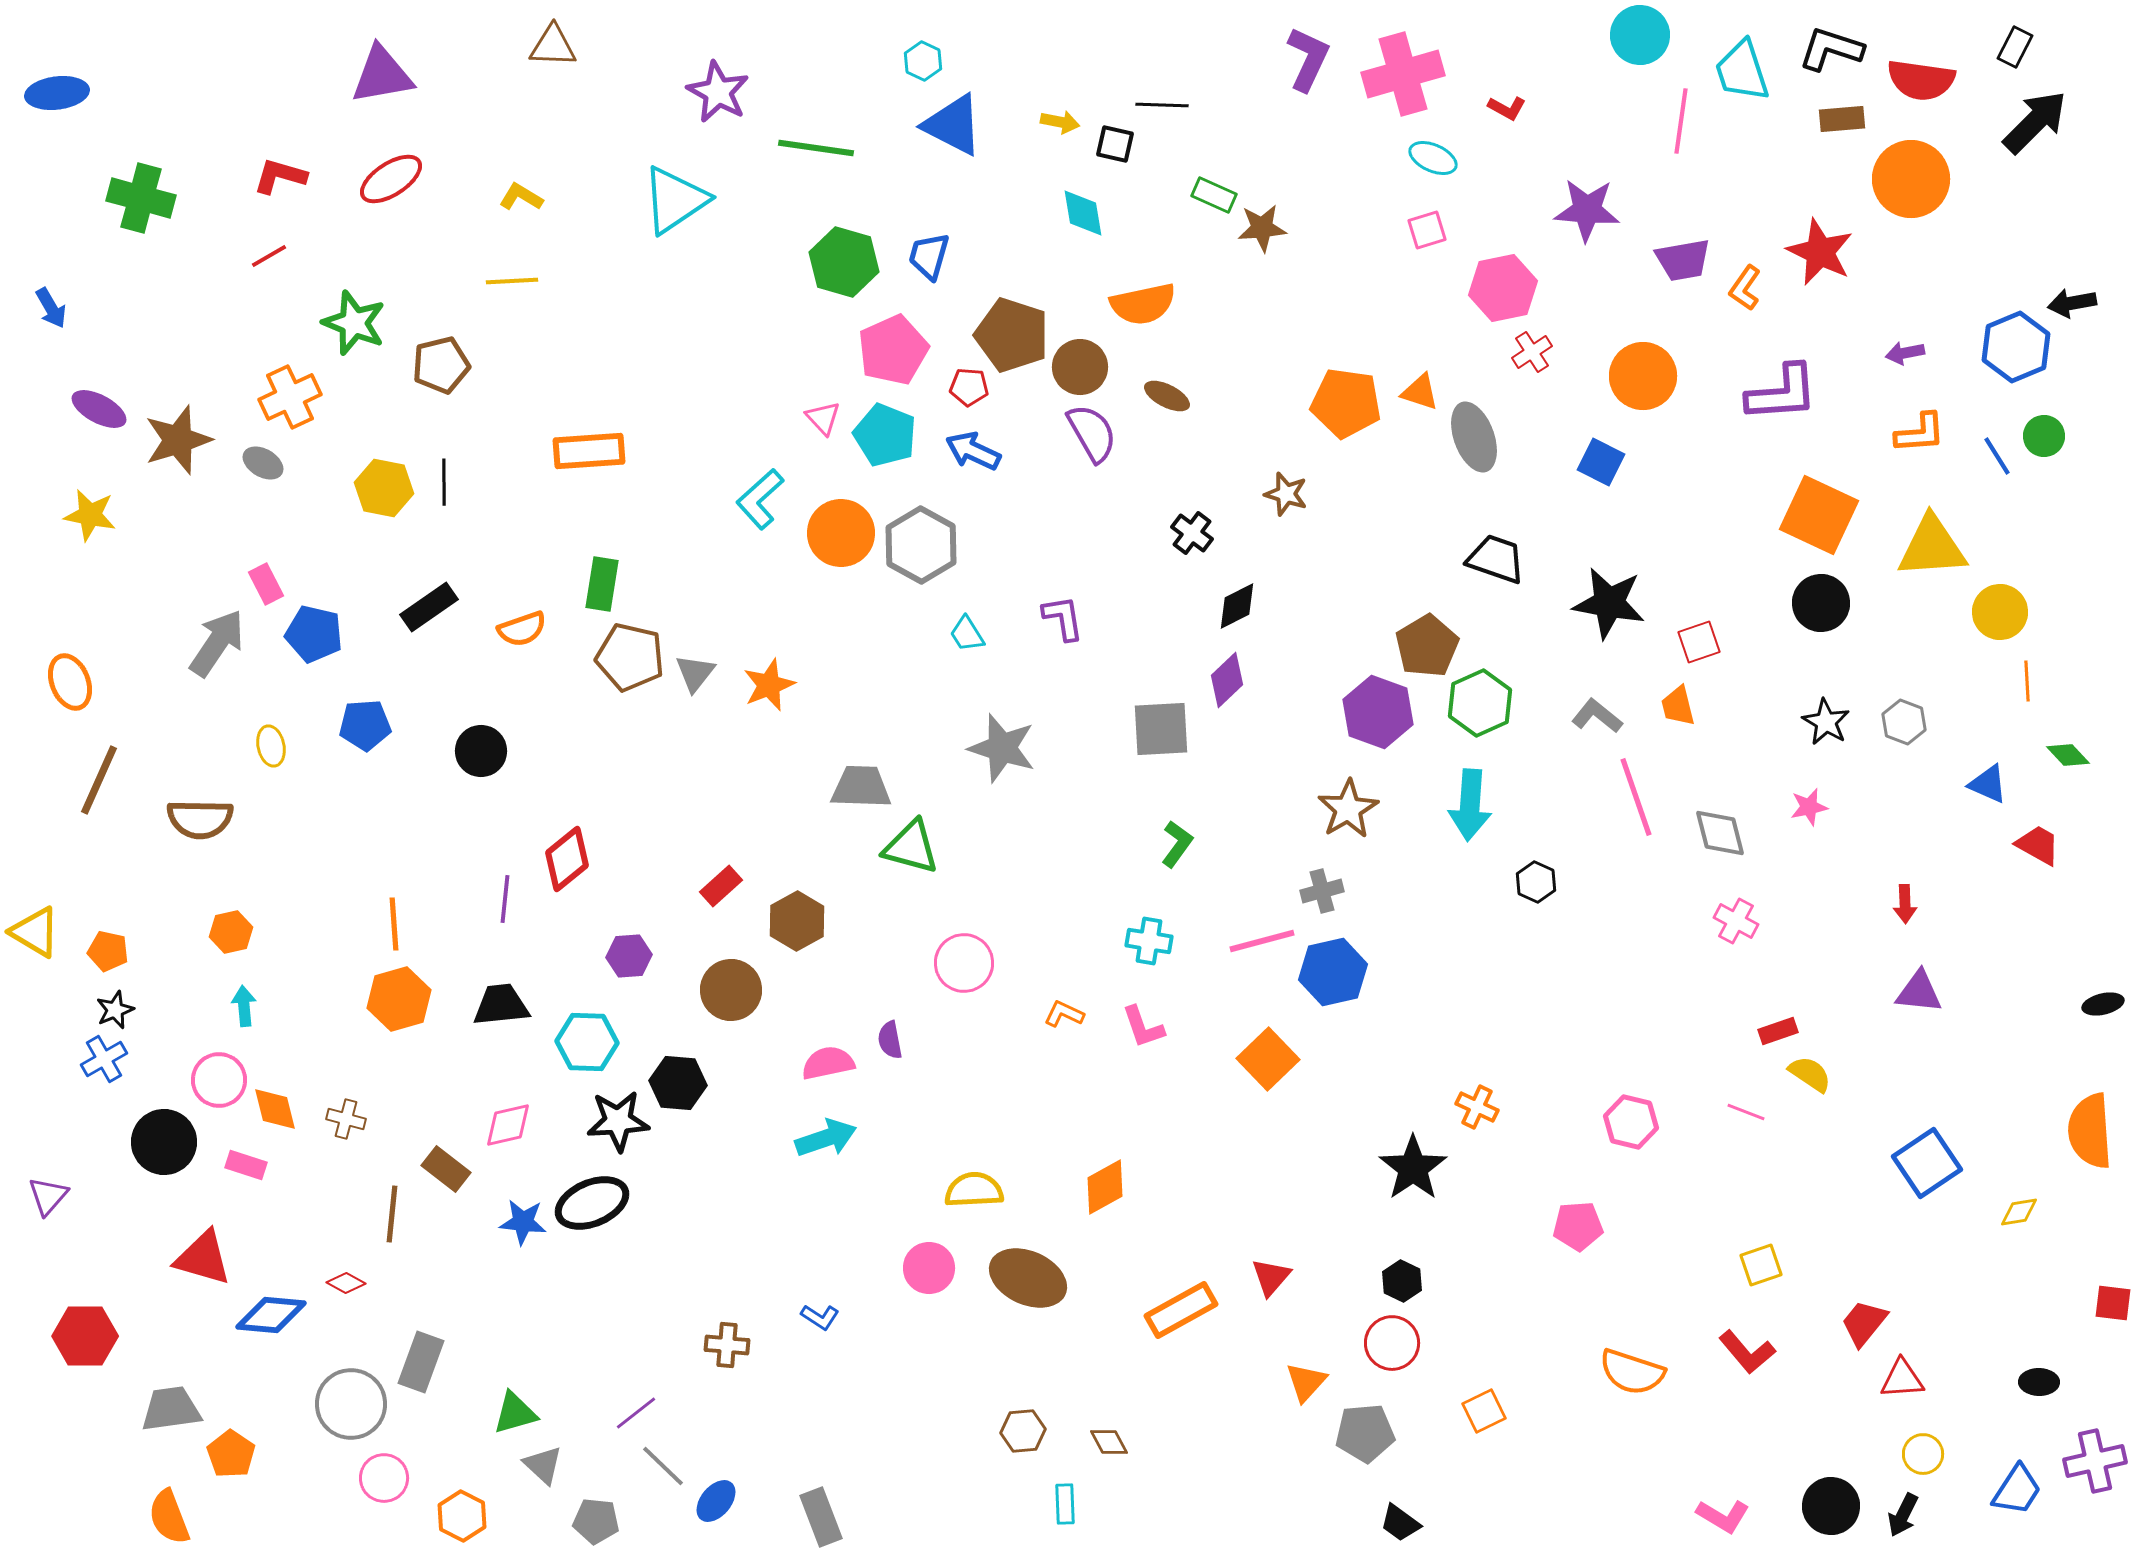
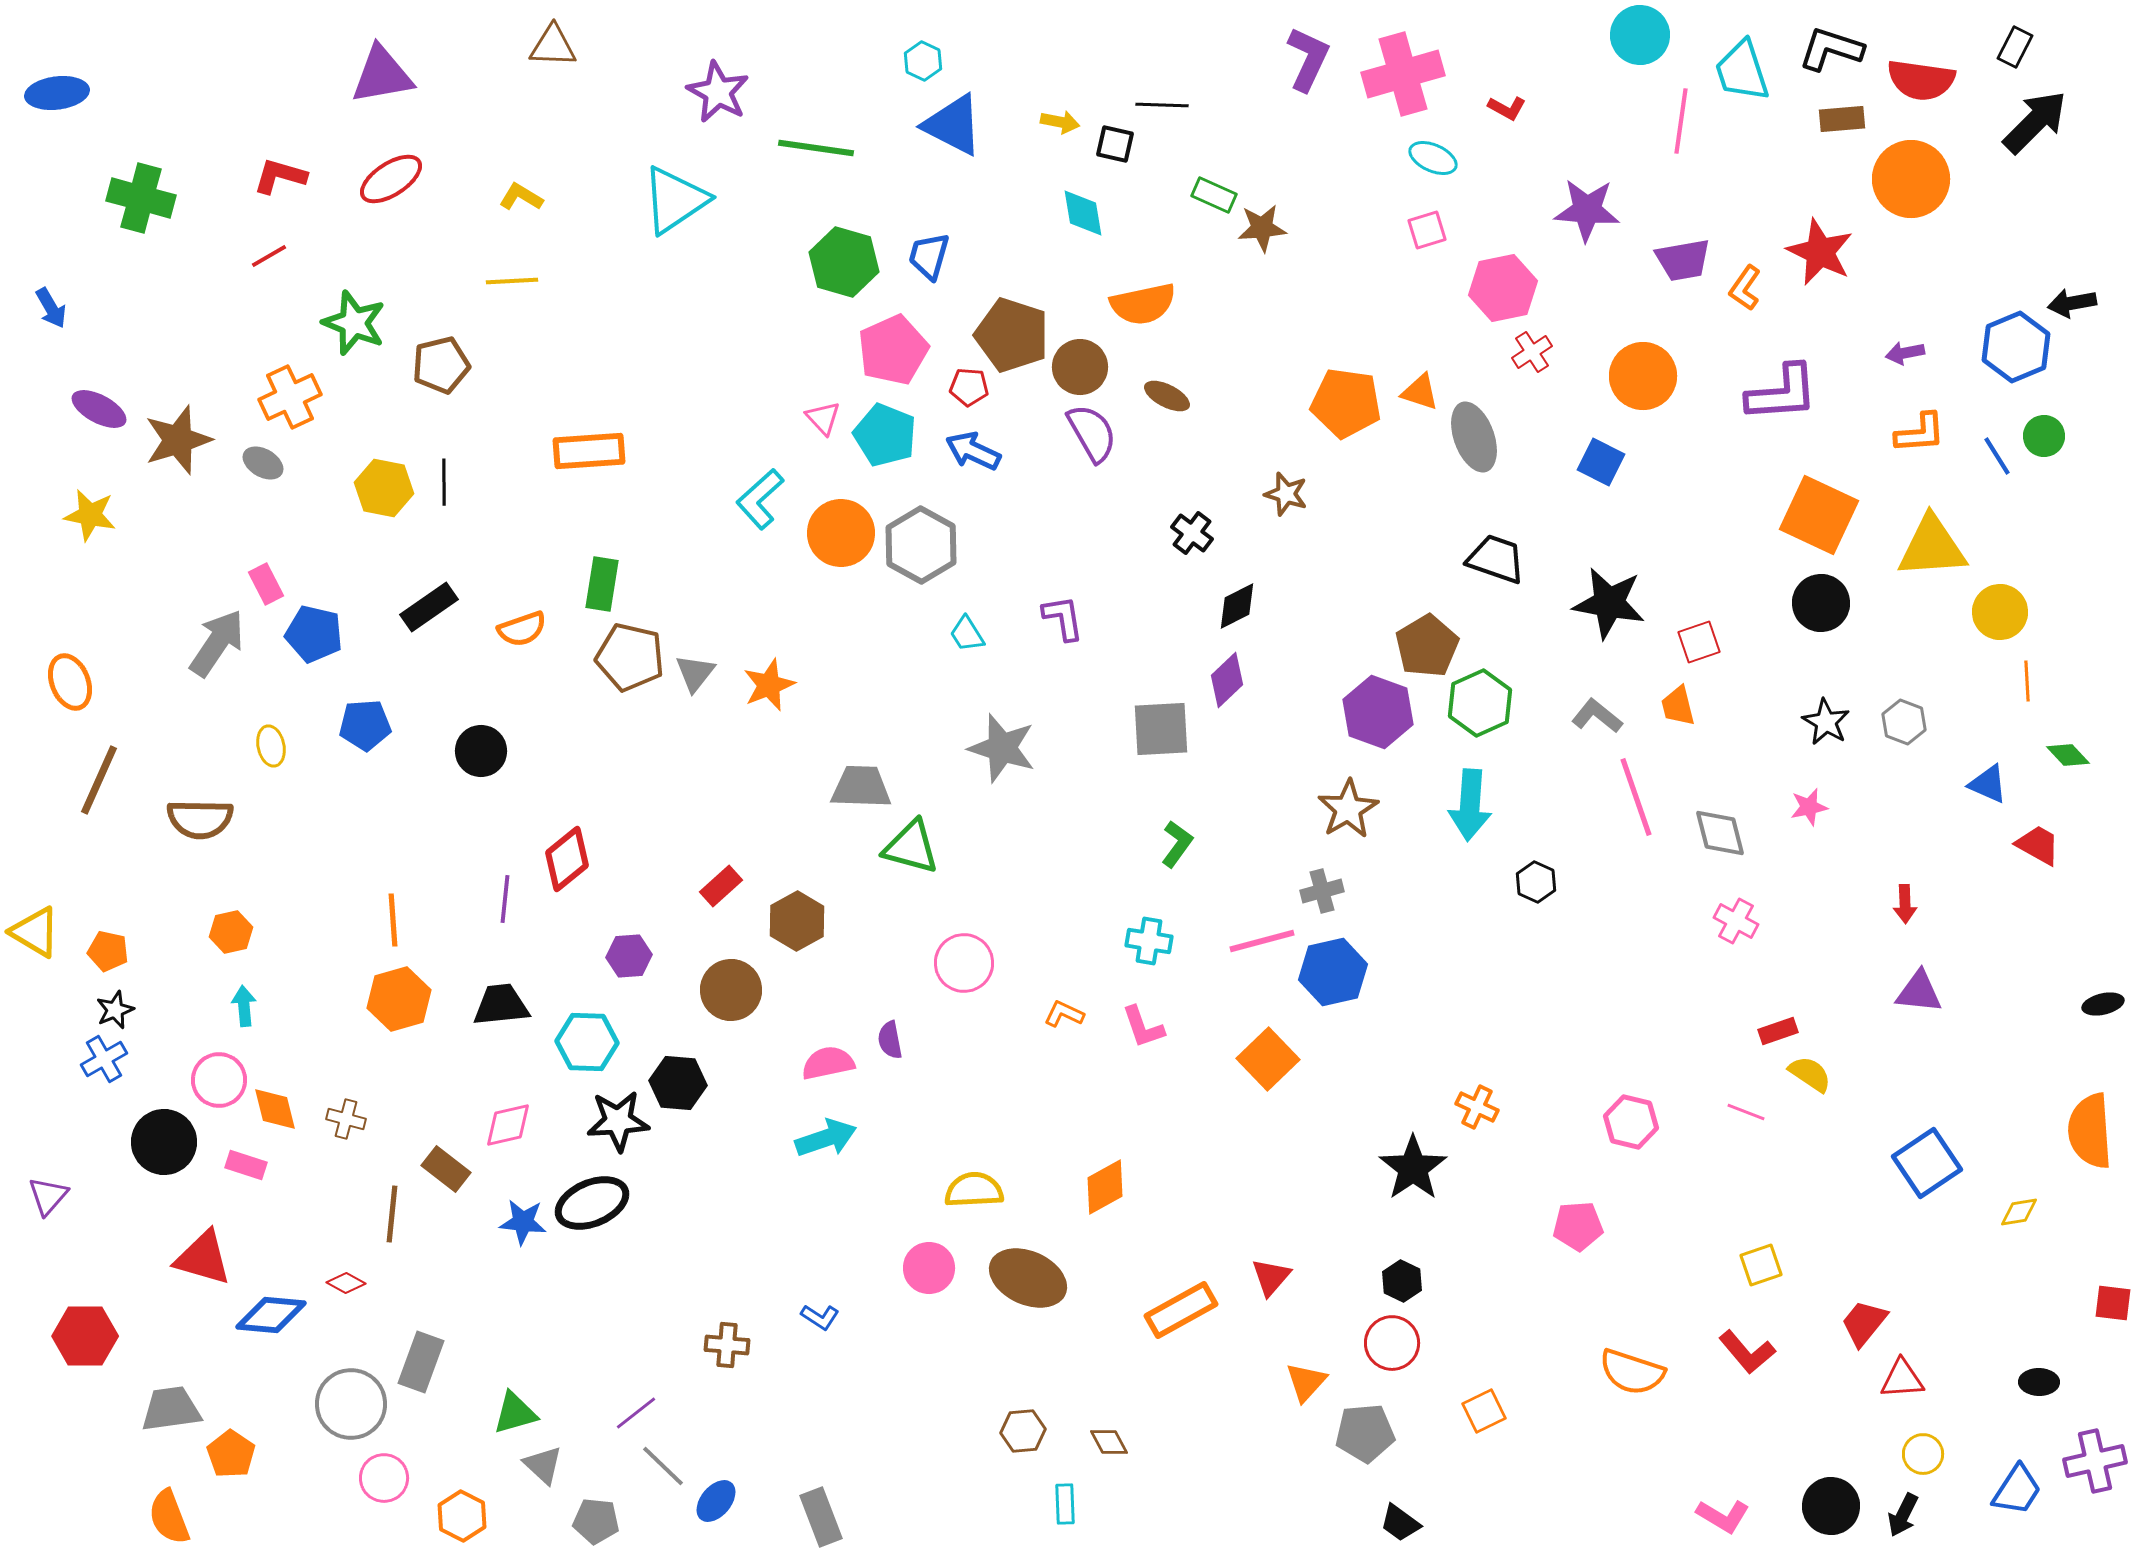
orange line at (394, 924): moved 1 px left, 4 px up
